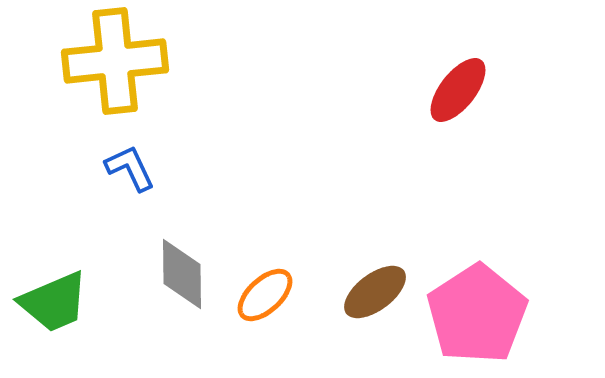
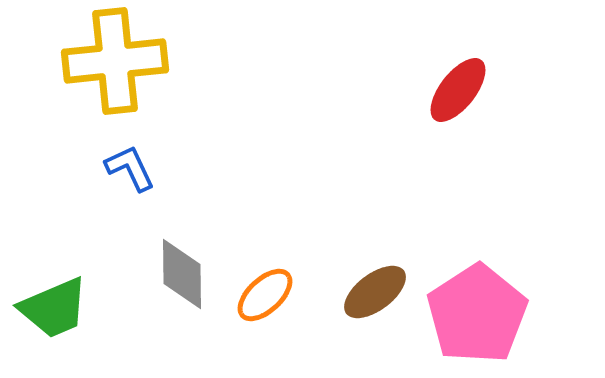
green trapezoid: moved 6 px down
